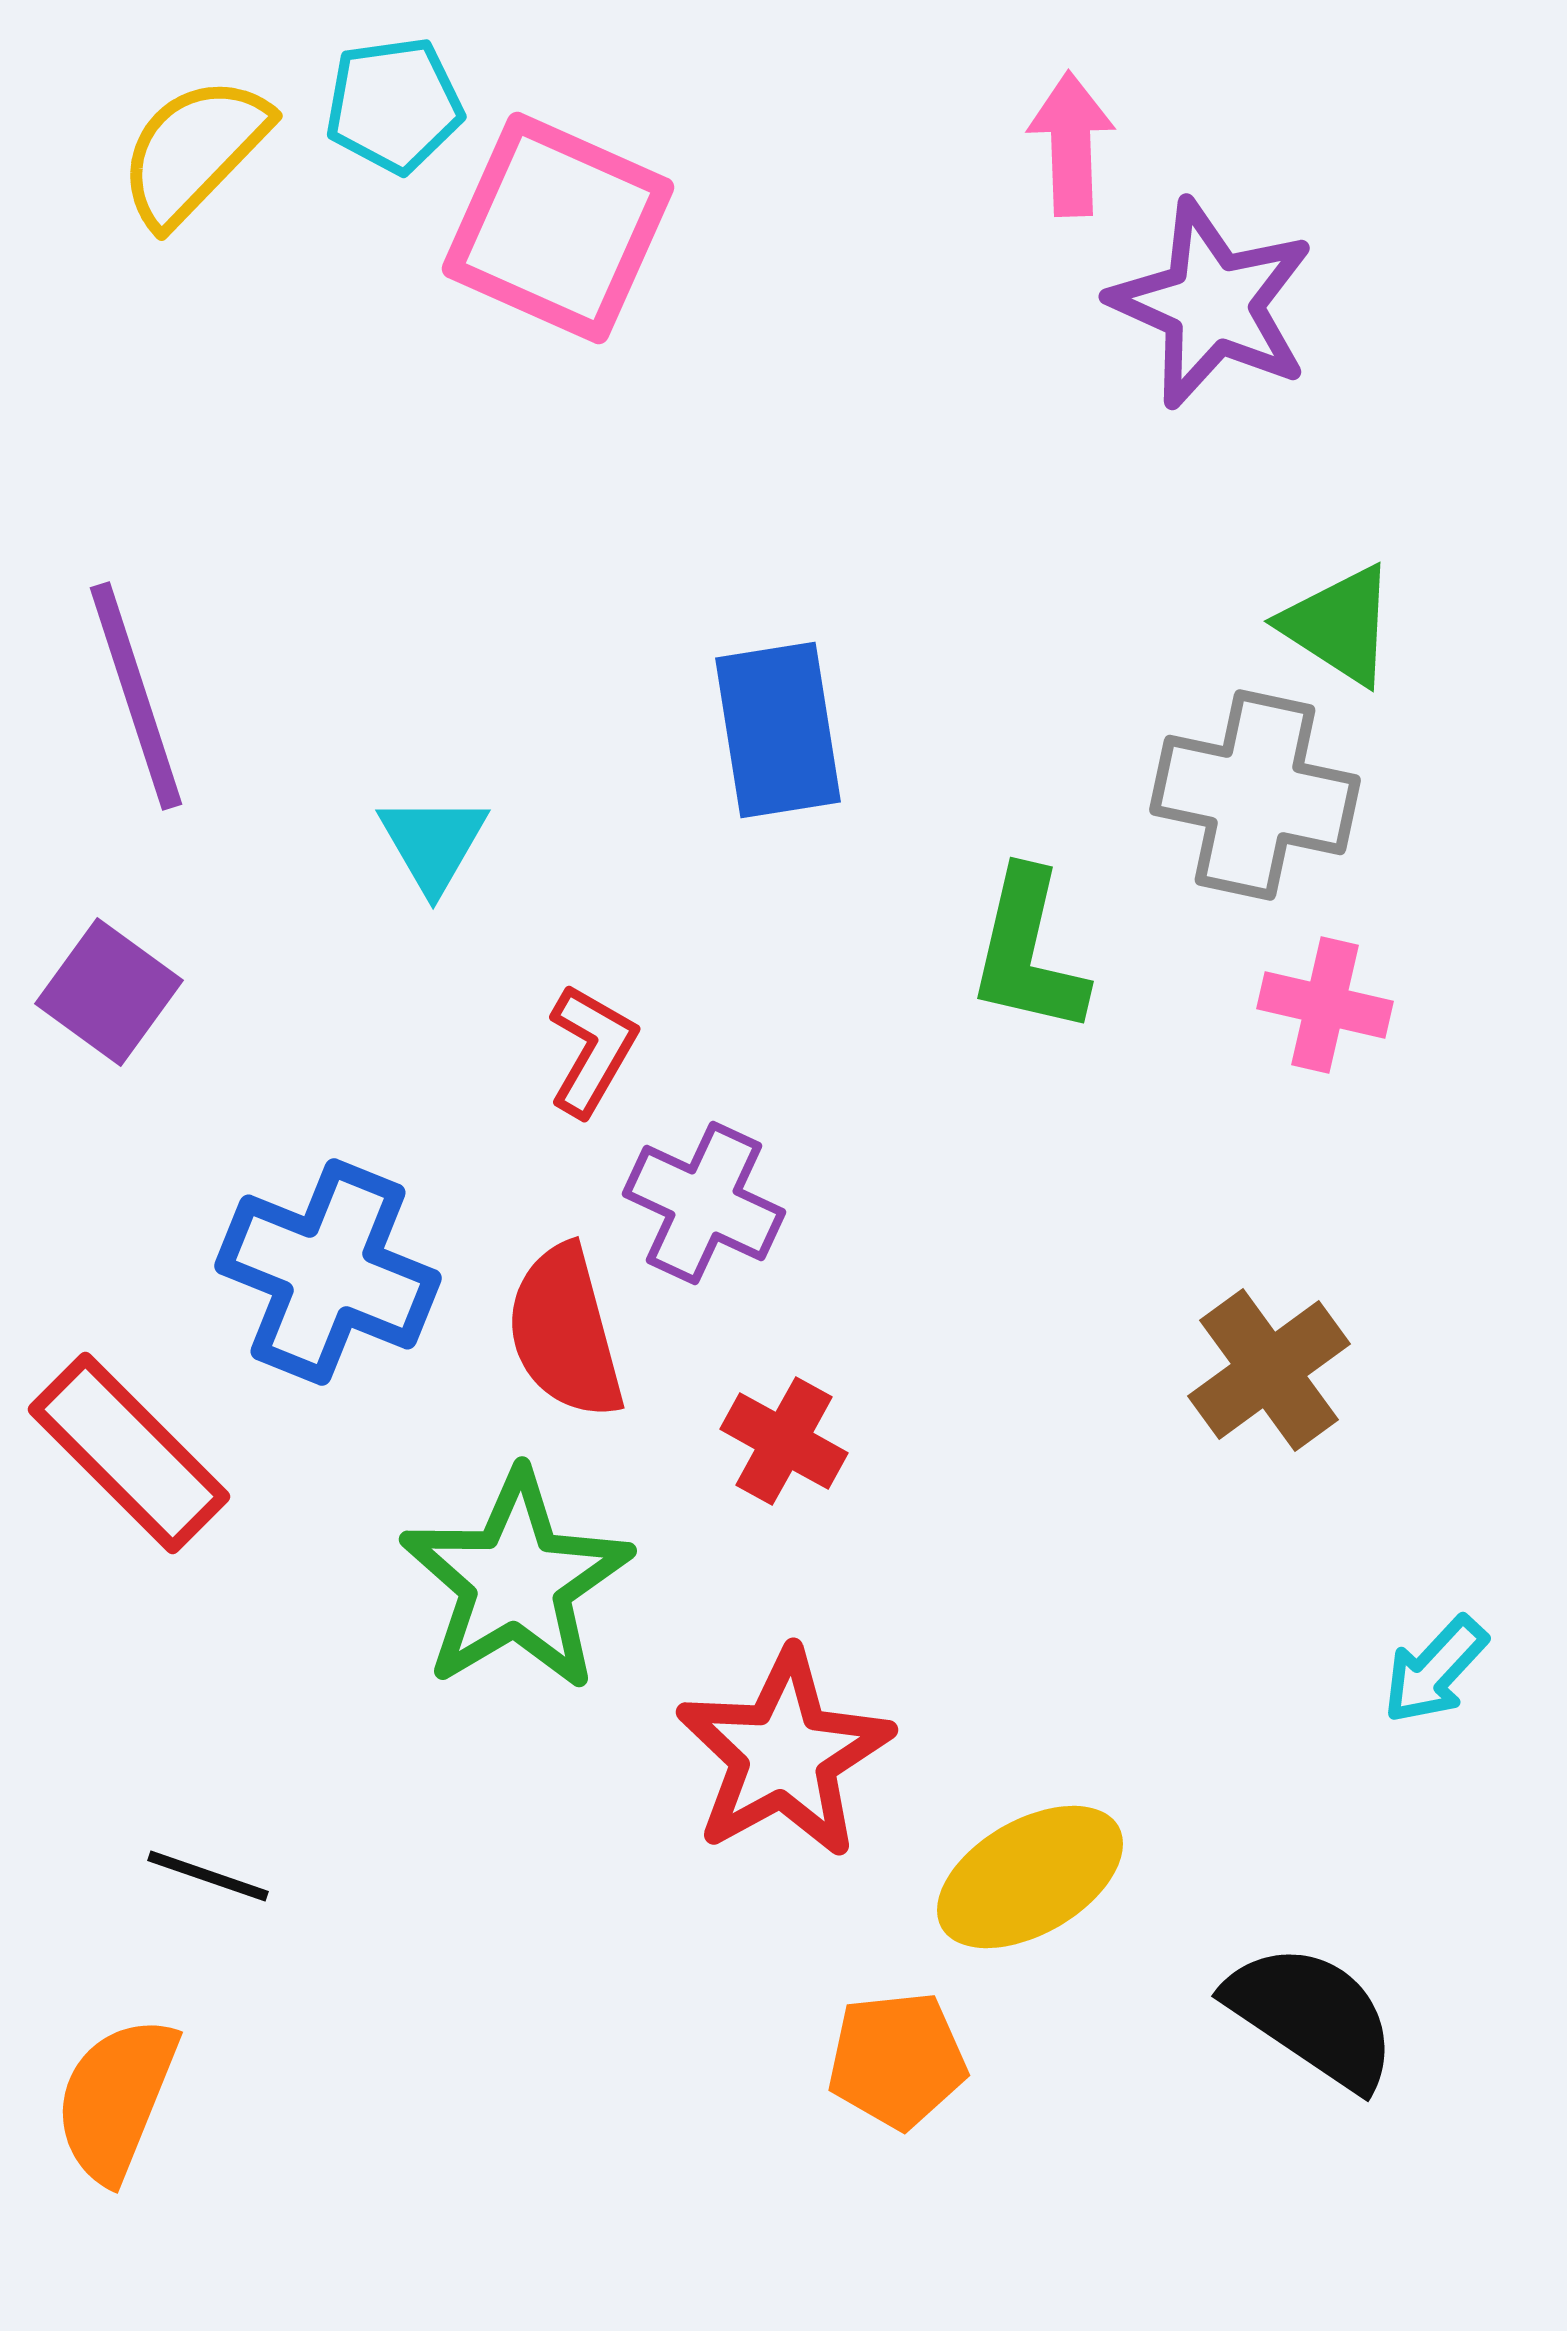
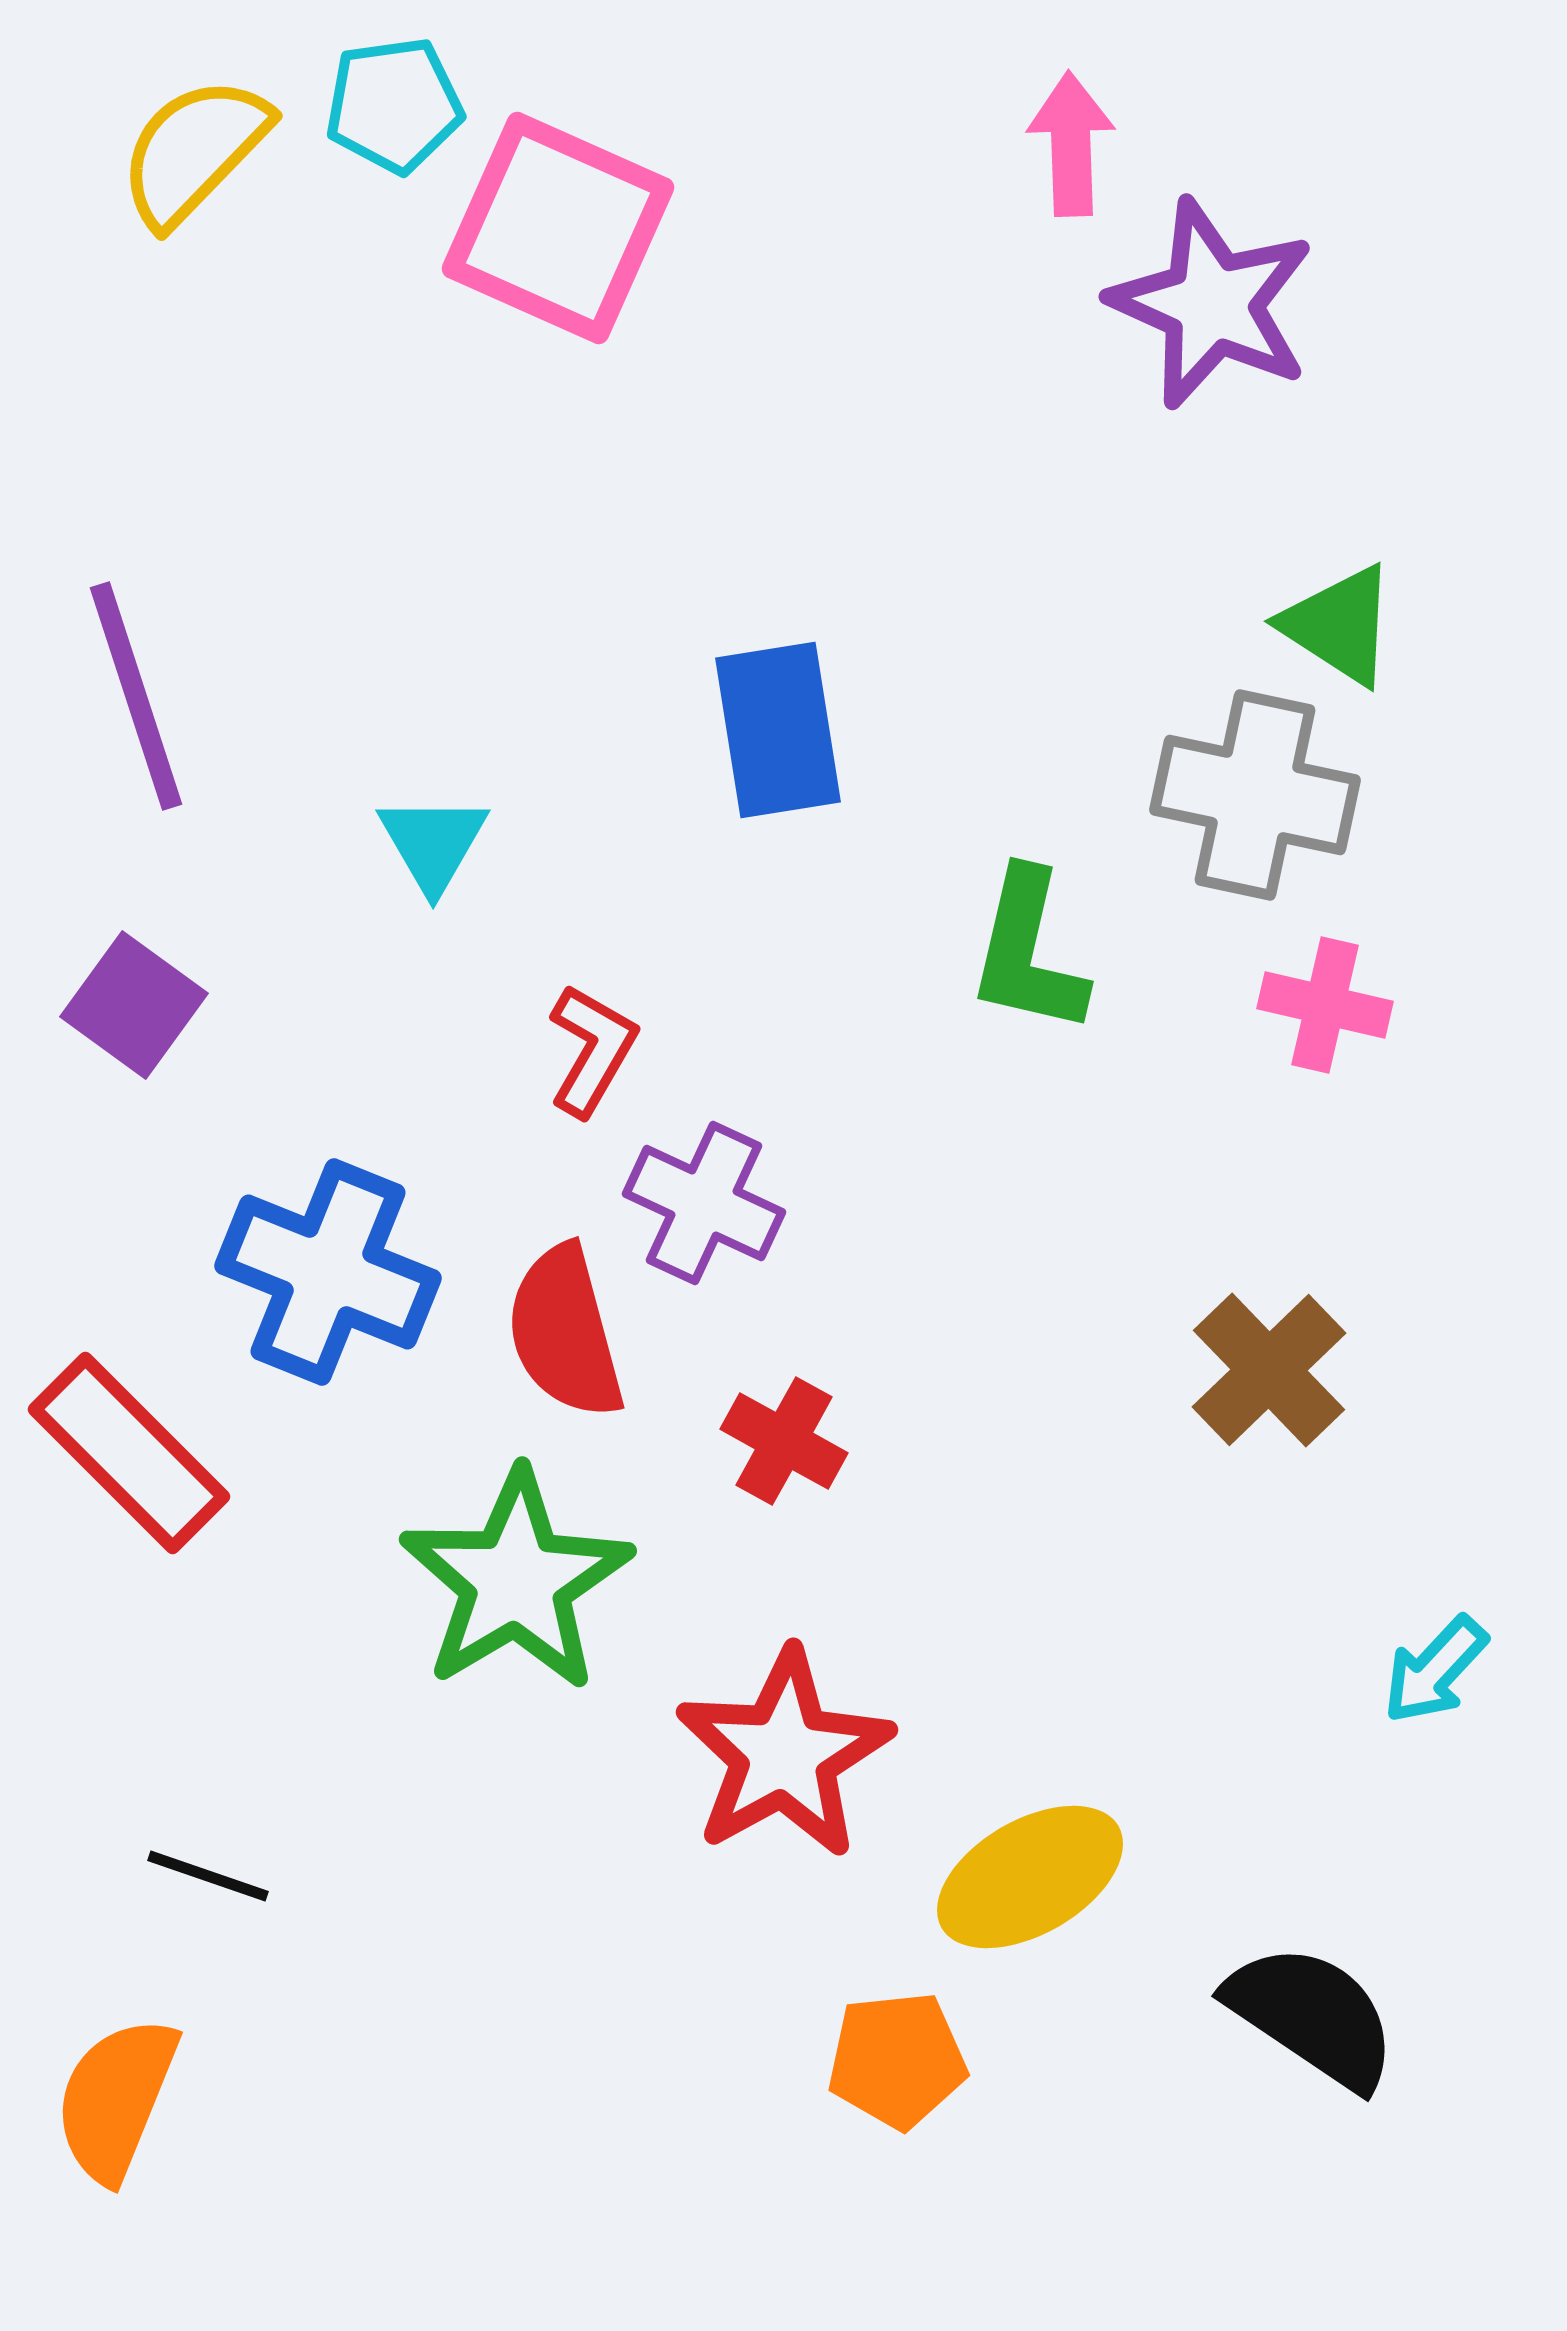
purple square: moved 25 px right, 13 px down
brown cross: rotated 8 degrees counterclockwise
